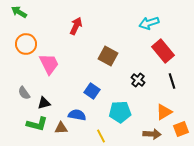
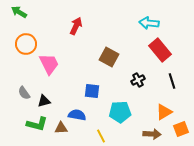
cyan arrow: rotated 24 degrees clockwise
red rectangle: moved 3 px left, 1 px up
brown square: moved 1 px right, 1 px down
black cross: rotated 24 degrees clockwise
blue square: rotated 28 degrees counterclockwise
black triangle: moved 2 px up
